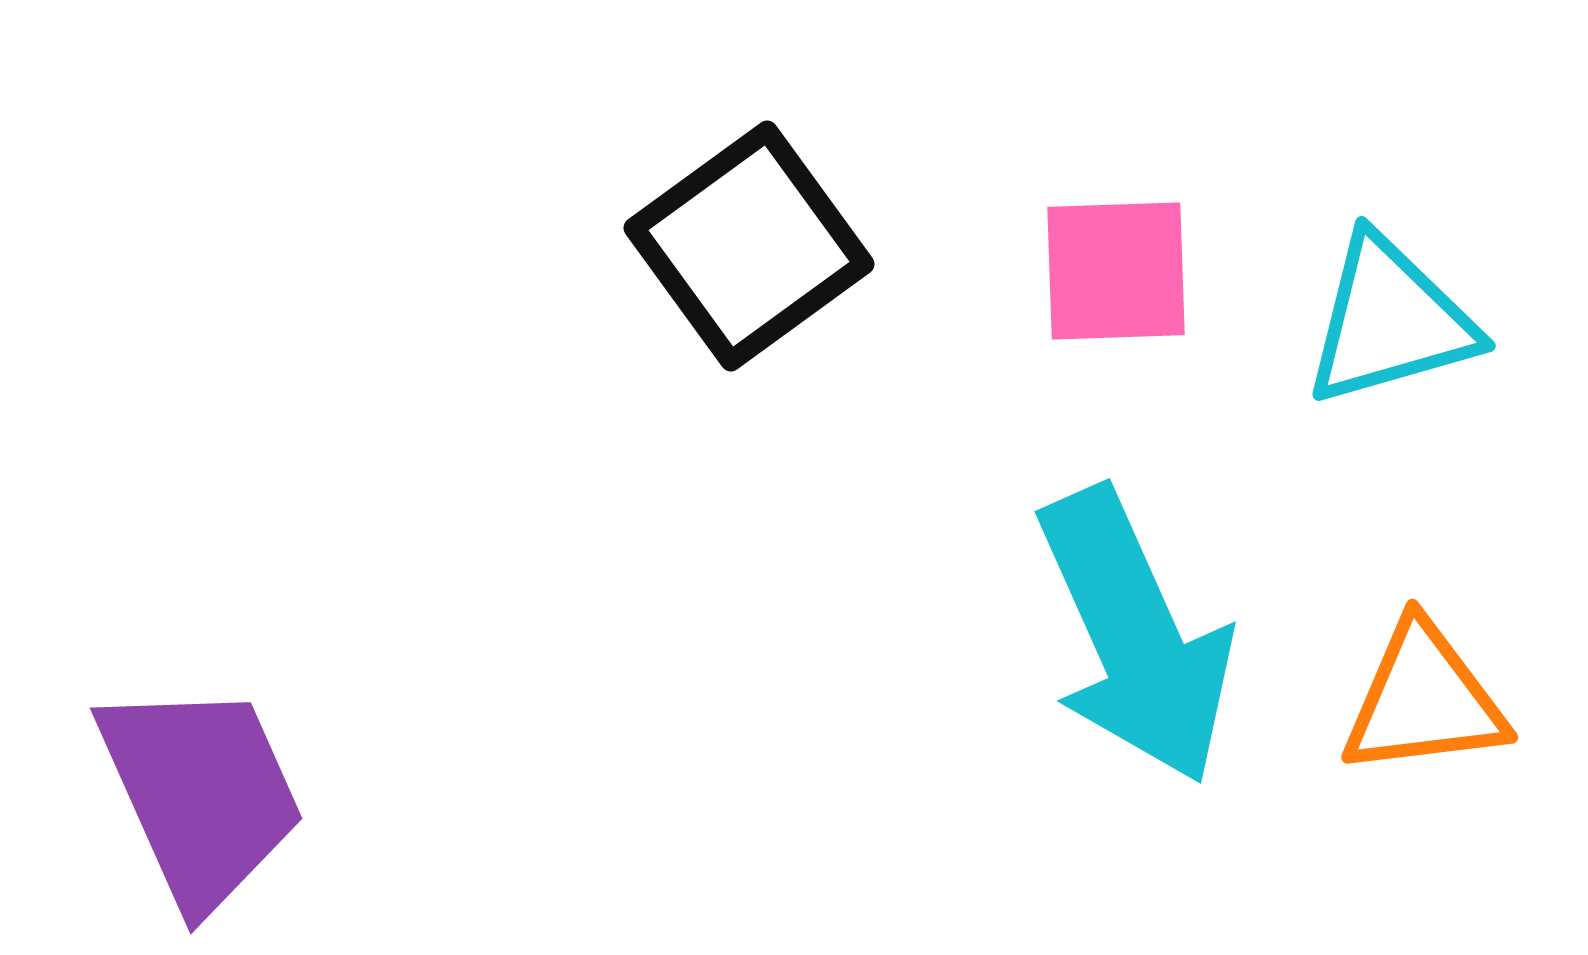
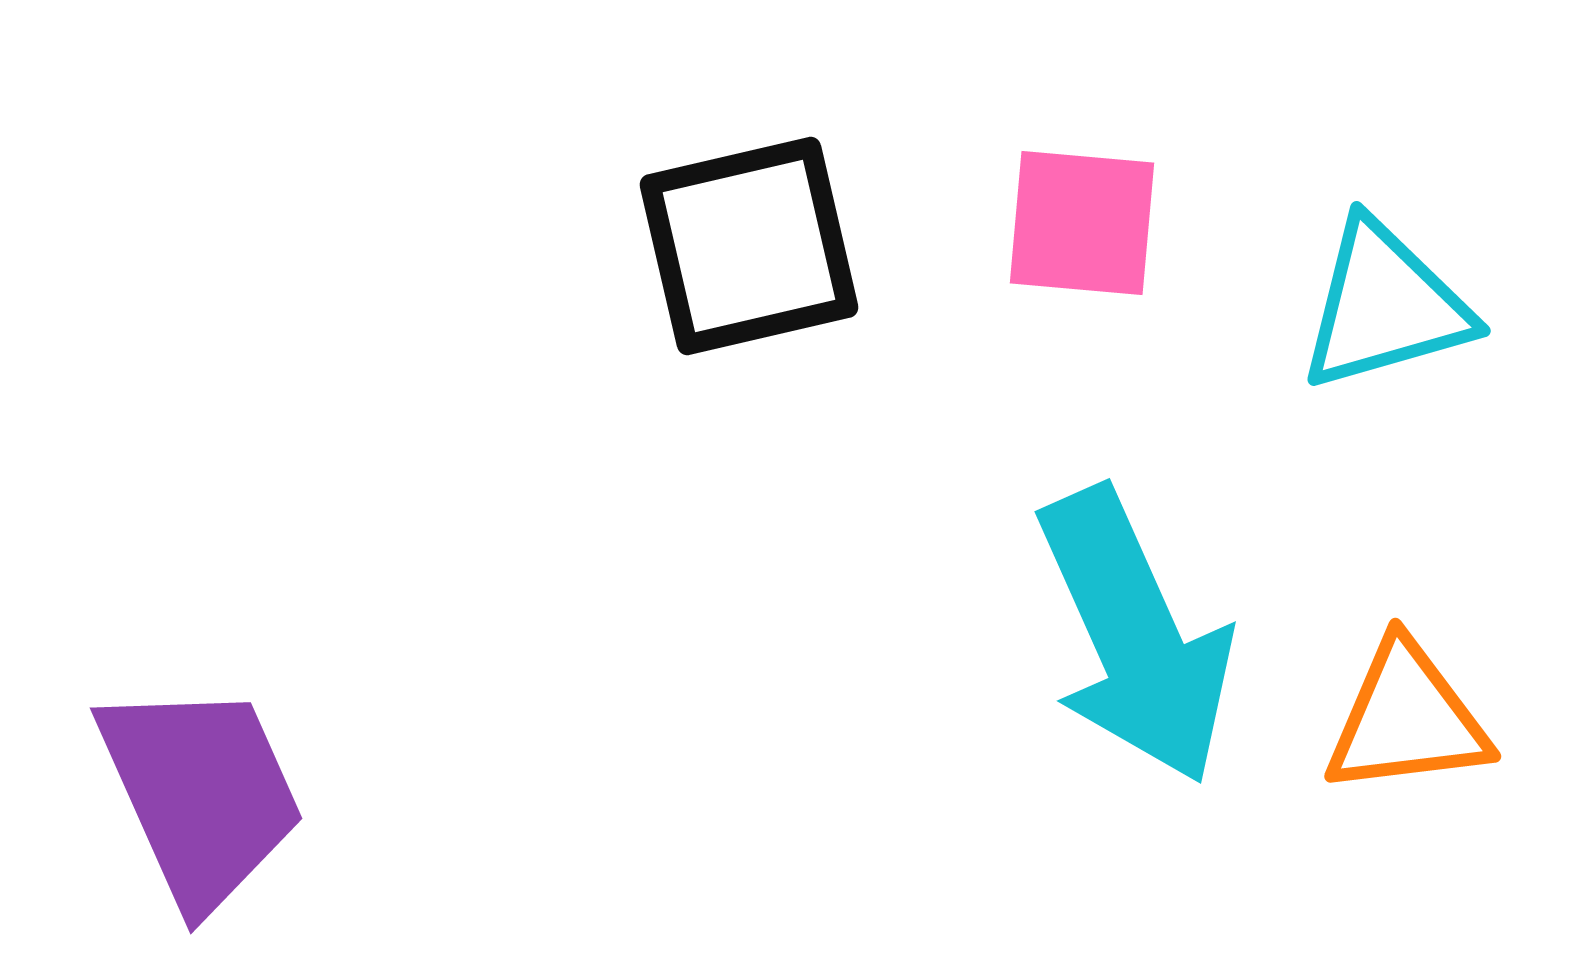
black square: rotated 23 degrees clockwise
pink square: moved 34 px left, 48 px up; rotated 7 degrees clockwise
cyan triangle: moved 5 px left, 15 px up
orange triangle: moved 17 px left, 19 px down
